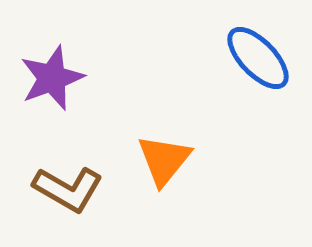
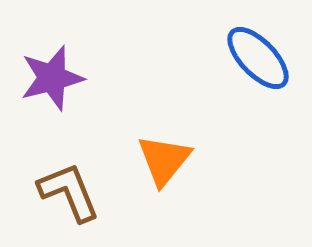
purple star: rotated 6 degrees clockwise
brown L-shape: moved 1 px right, 3 px down; rotated 142 degrees counterclockwise
